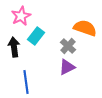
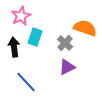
cyan rectangle: moved 1 px left, 1 px down; rotated 18 degrees counterclockwise
gray cross: moved 3 px left, 3 px up
blue line: rotated 35 degrees counterclockwise
